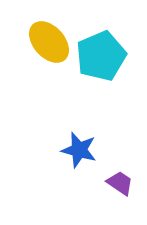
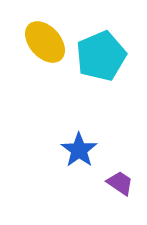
yellow ellipse: moved 4 px left
blue star: rotated 21 degrees clockwise
